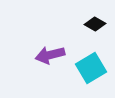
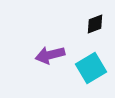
black diamond: rotated 50 degrees counterclockwise
